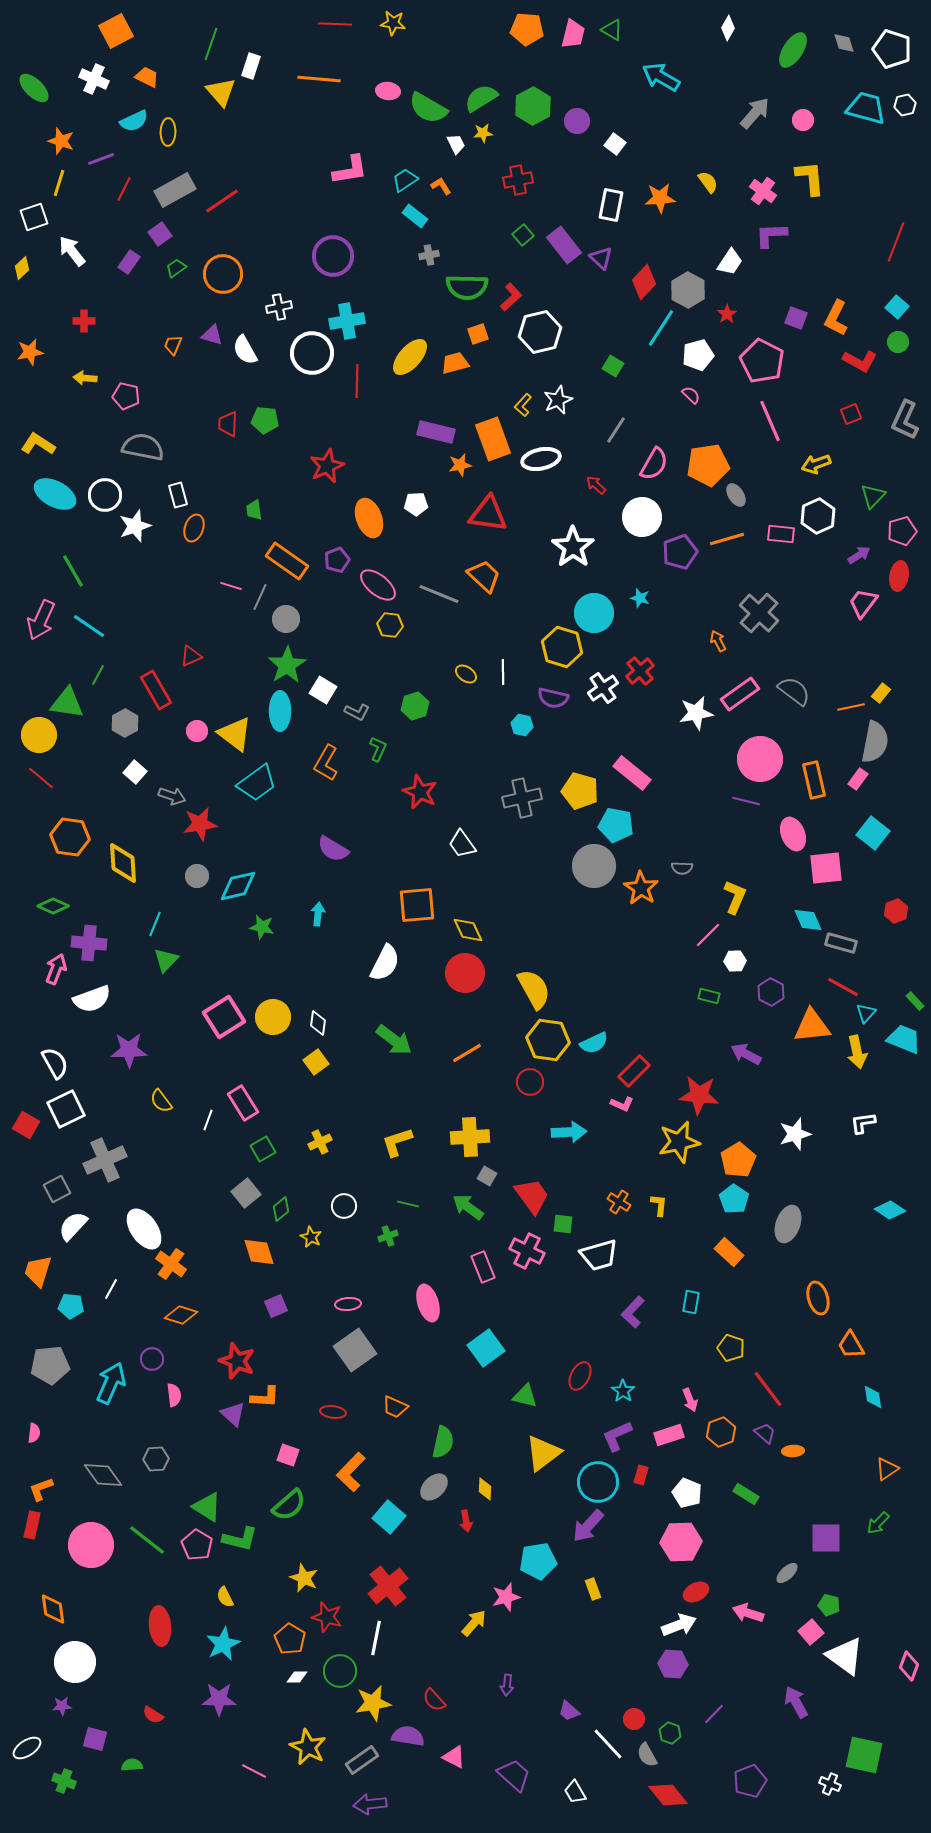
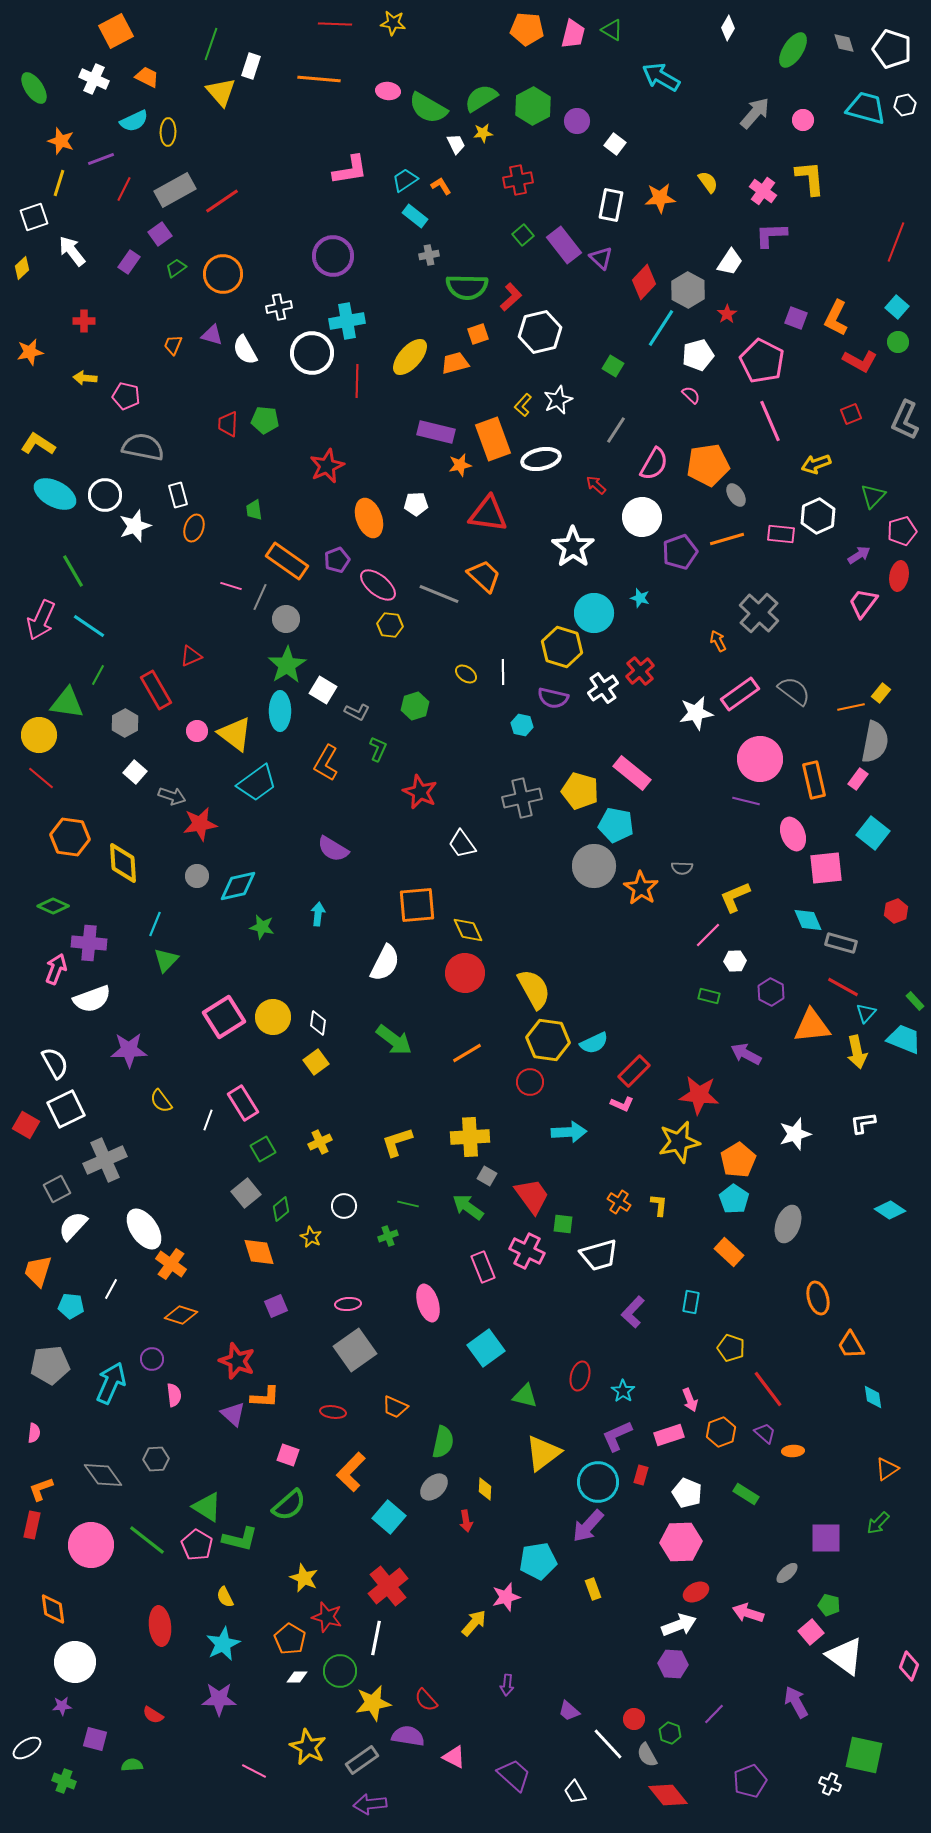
green ellipse at (34, 88): rotated 12 degrees clockwise
yellow L-shape at (735, 897): rotated 136 degrees counterclockwise
red ellipse at (580, 1376): rotated 12 degrees counterclockwise
red semicircle at (434, 1700): moved 8 px left
